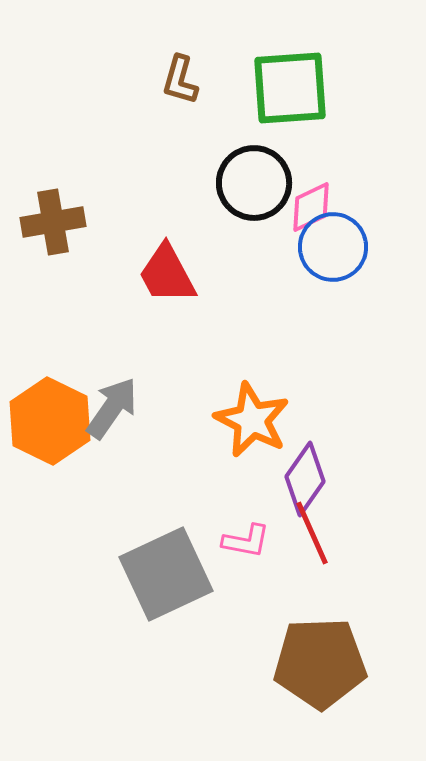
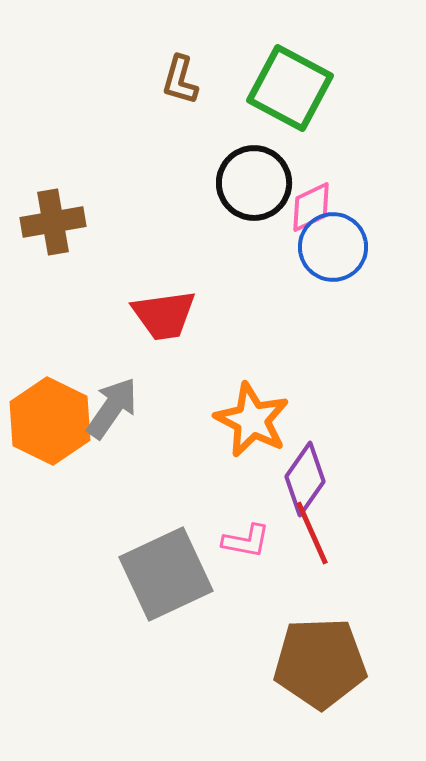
green square: rotated 32 degrees clockwise
red trapezoid: moved 3 px left, 41 px down; rotated 70 degrees counterclockwise
